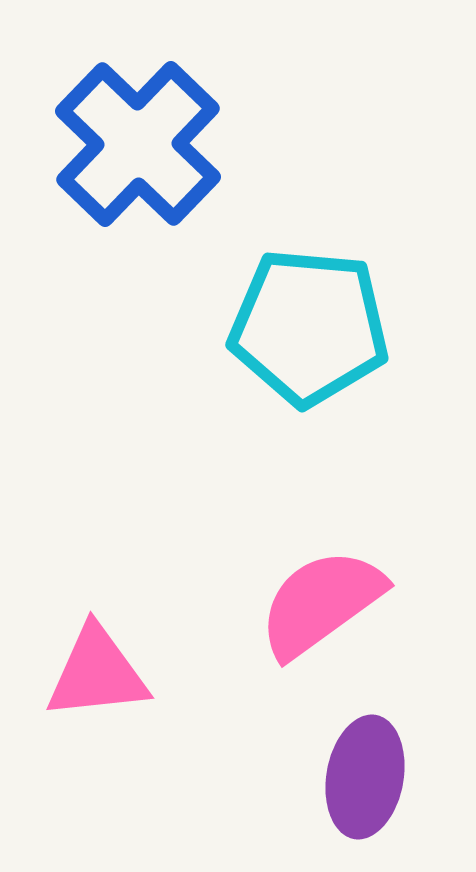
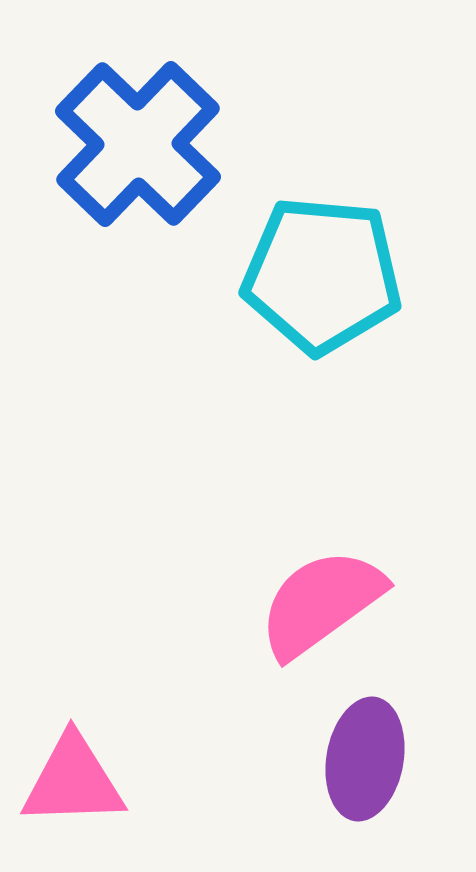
cyan pentagon: moved 13 px right, 52 px up
pink triangle: moved 24 px left, 108 px down; rotated 4 degrees clockwise
purple ellipse: moved 18 px up
